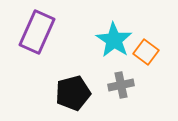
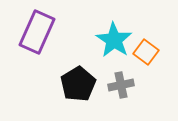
black pentagon: moved 5 px right, 9 px up; rotated 16 degrees counterclockwise
